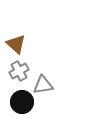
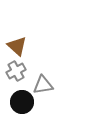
brown triangle: moved 1 px right, 2 px down
gray cross: moved 3 px left
